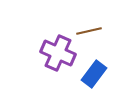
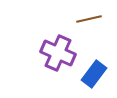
brown line: moved 12 px up
